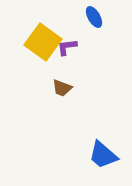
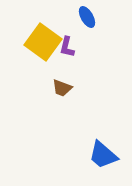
blue ellipse: moved 7 px left
purple L-shape: rotated 70 degrees counterclockwise
